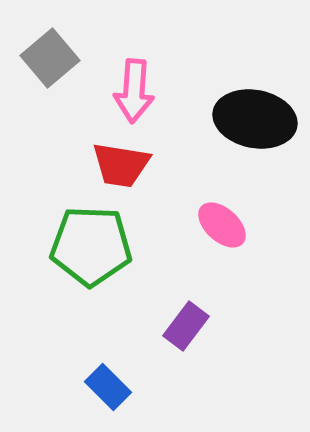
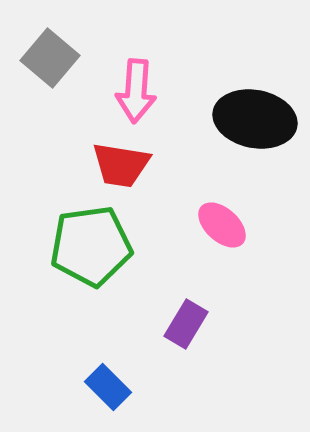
gray square: rotated 10 degrees counterclockwise
pink arrow: moved 2 px right
green pentagon: rotated 10 degrees counterclockwise
purple rectangle: moved 2 px up; rotated 6 degrees counterclockwise
